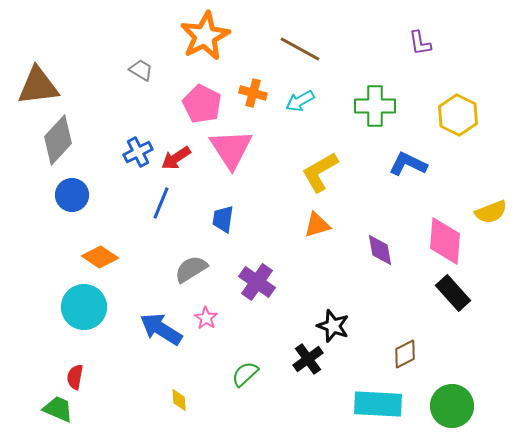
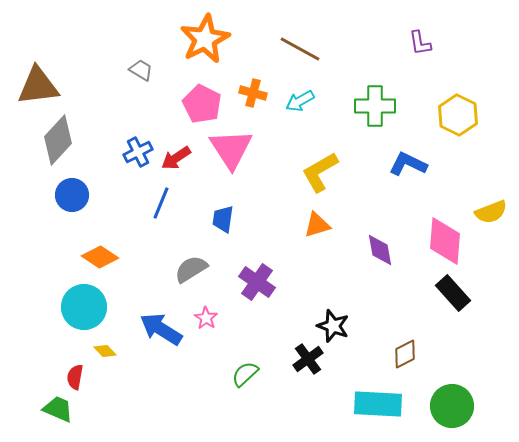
orange star: moved 3 px down
yellow diamond: moved 74 px left, 49 px up; rotated 40 degrees counterclockwise
